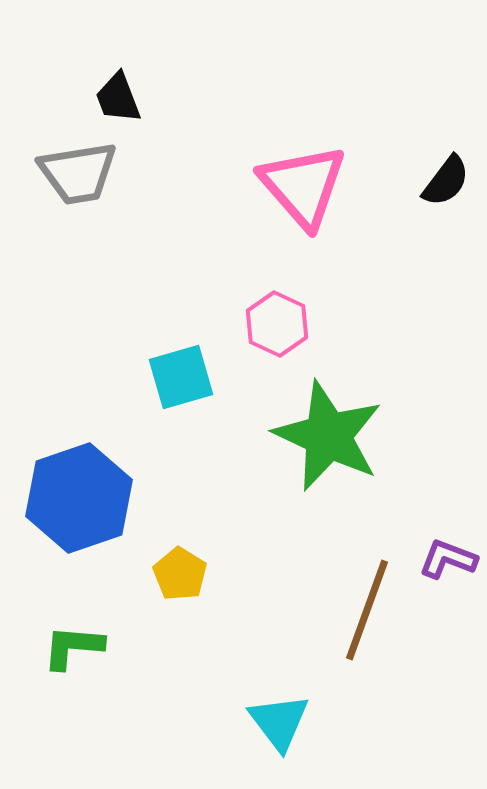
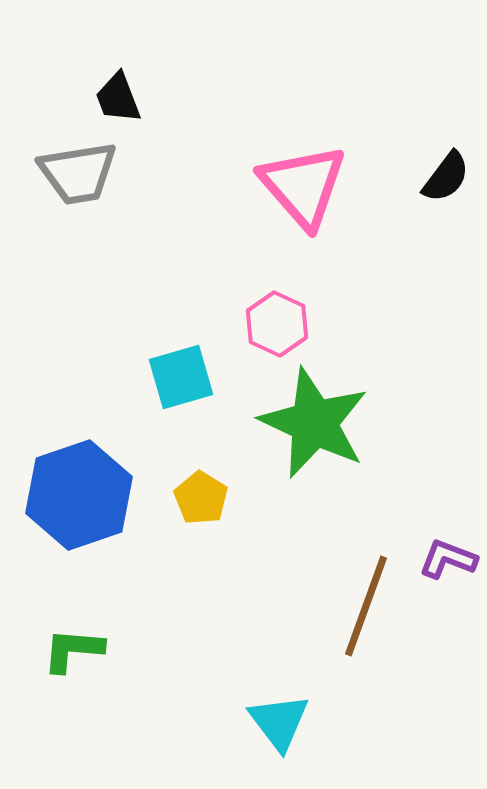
black semicircle: moved 4 px up
green star: moved 14 px left, 13 px up
blue hexagon: moved 3 px up
yellow pentagon: moved 21 px right, 76 px up
brown line: moved 1 px left, 4 px up
green L-shape: moved 3 px down
